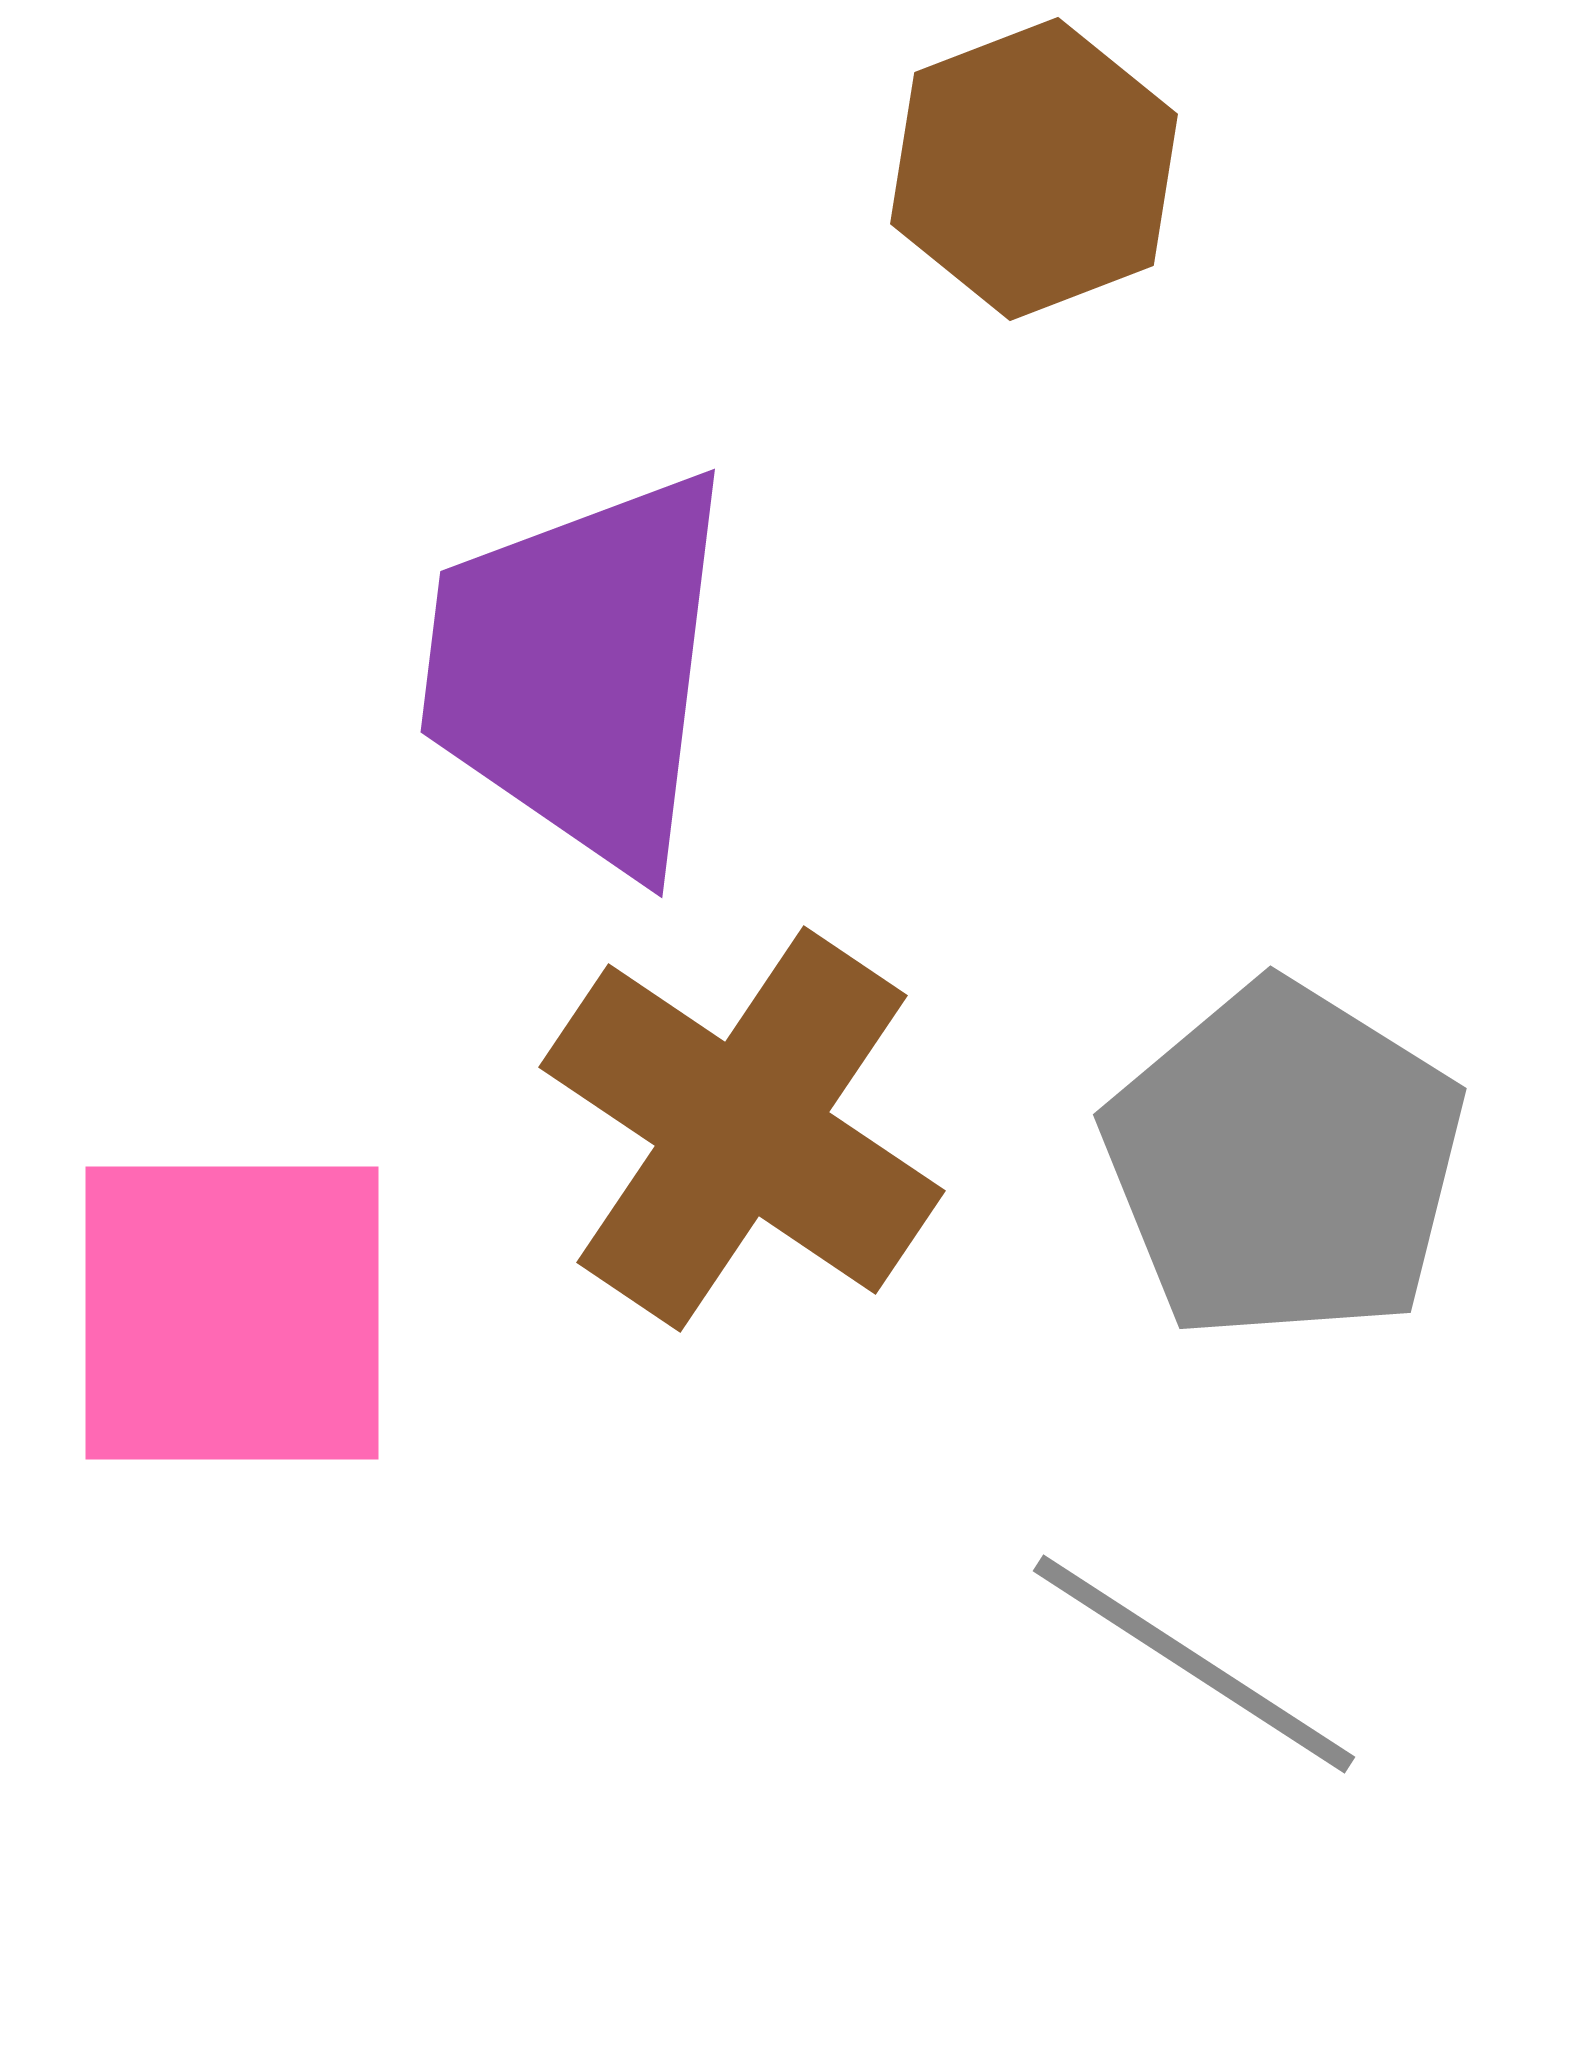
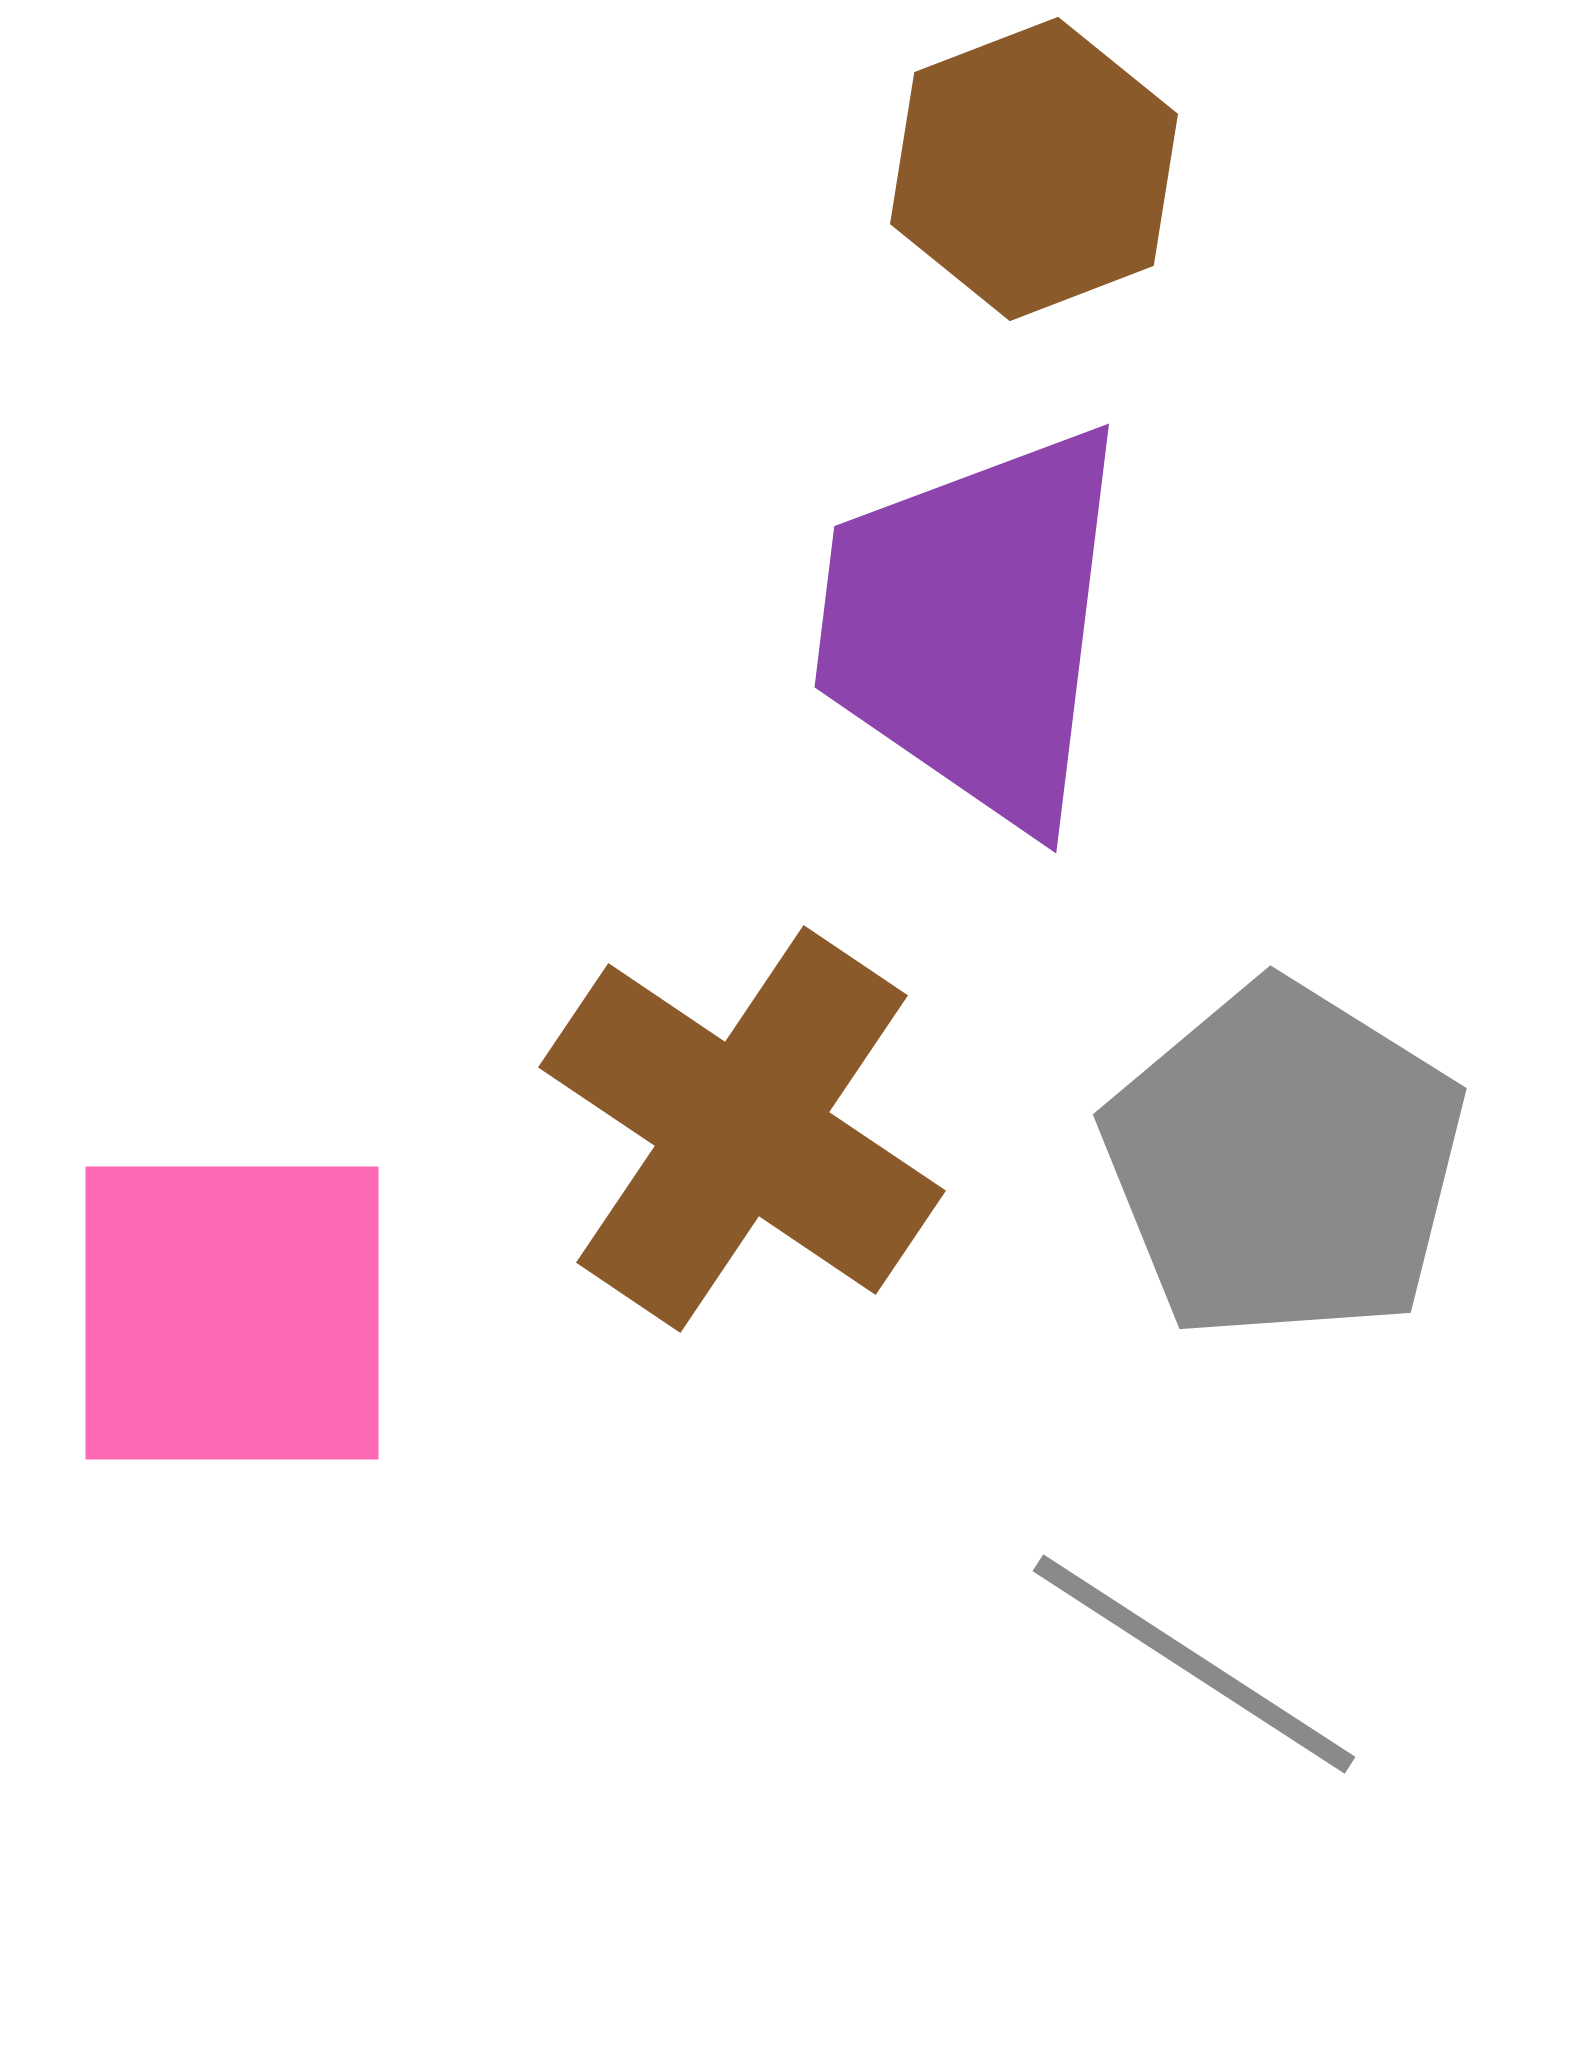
purple trapezoid: moved 394 px right, 45 px up
